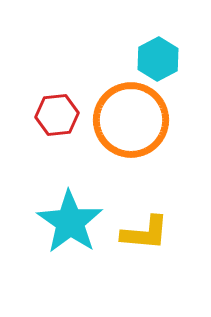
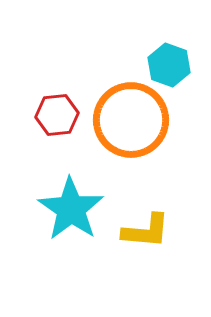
cyan hexagon: moved 11 px right, 6 px down; rotated 12 degrees counterclockwise
cyan star: moved 1 px right, 13 px up
yellow L-shape: moved 1 px right, 2 px up
